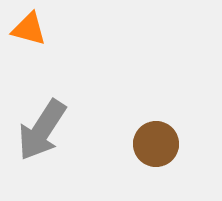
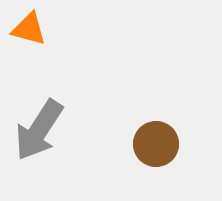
gray arrow: moved 3 px left
